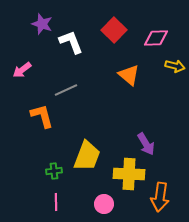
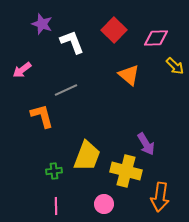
white L-shape: moved 1 px right
yellow arrow: rotated 30 degrees clockwise
yellow cross: moved 3 px left, 3 px up; rotated 12 degrees clockwise
pink line: moved 4 px down
